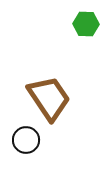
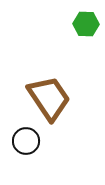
black circle: moved 1 px down
